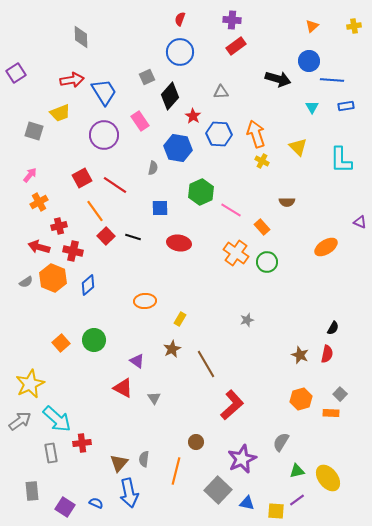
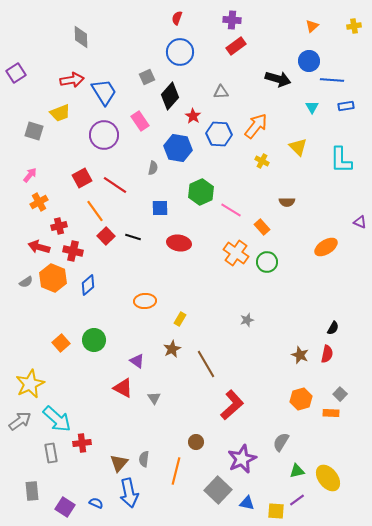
red semicircle at (180, 19): moved 3 px left, 1 px up
orange arrow at (256, 134): moved 8 px up; rotated 56 degrees clockwise
